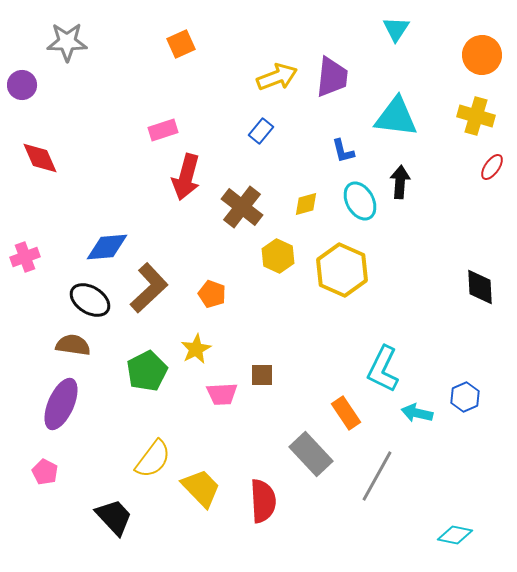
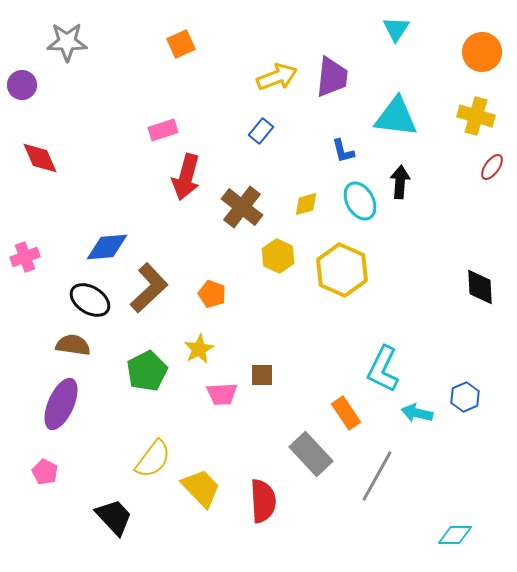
orange circle at (482, 55): moved 3 px up
yellow star at (196, 349): moved 3 px right
cyan diamond at (455, 535): rotated 12 degrees counterclockwise
